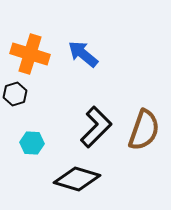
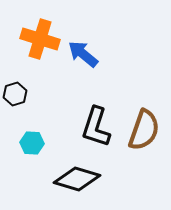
orange cross: moved 10 px right, 15 px up
black L-shape: rotated 153 degrees clockwise
